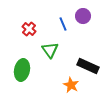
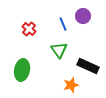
green triangle: moved 9 px right
orange star: rotated 28 degrees clockwise
